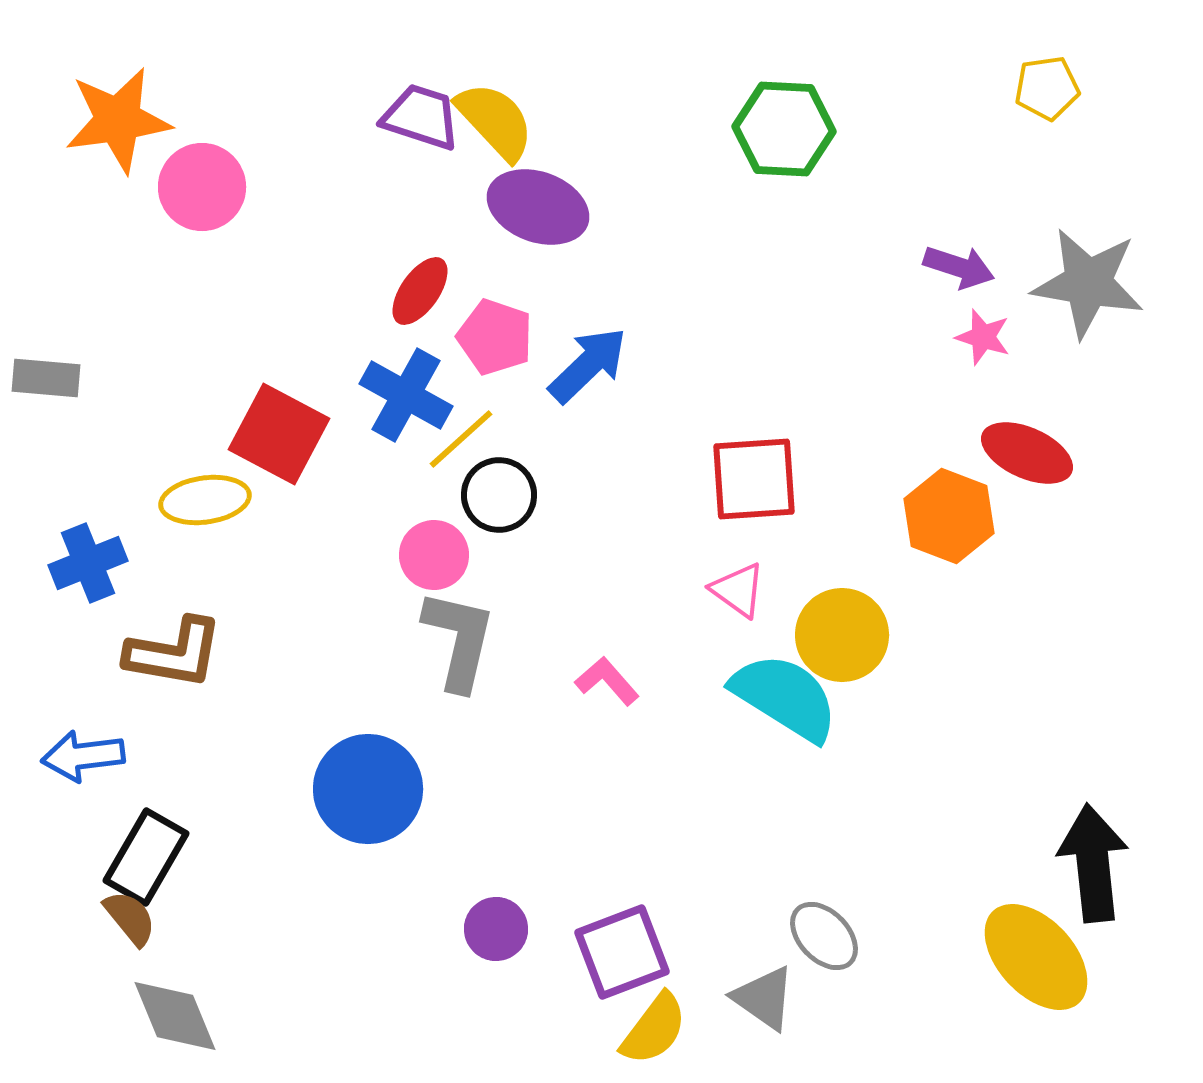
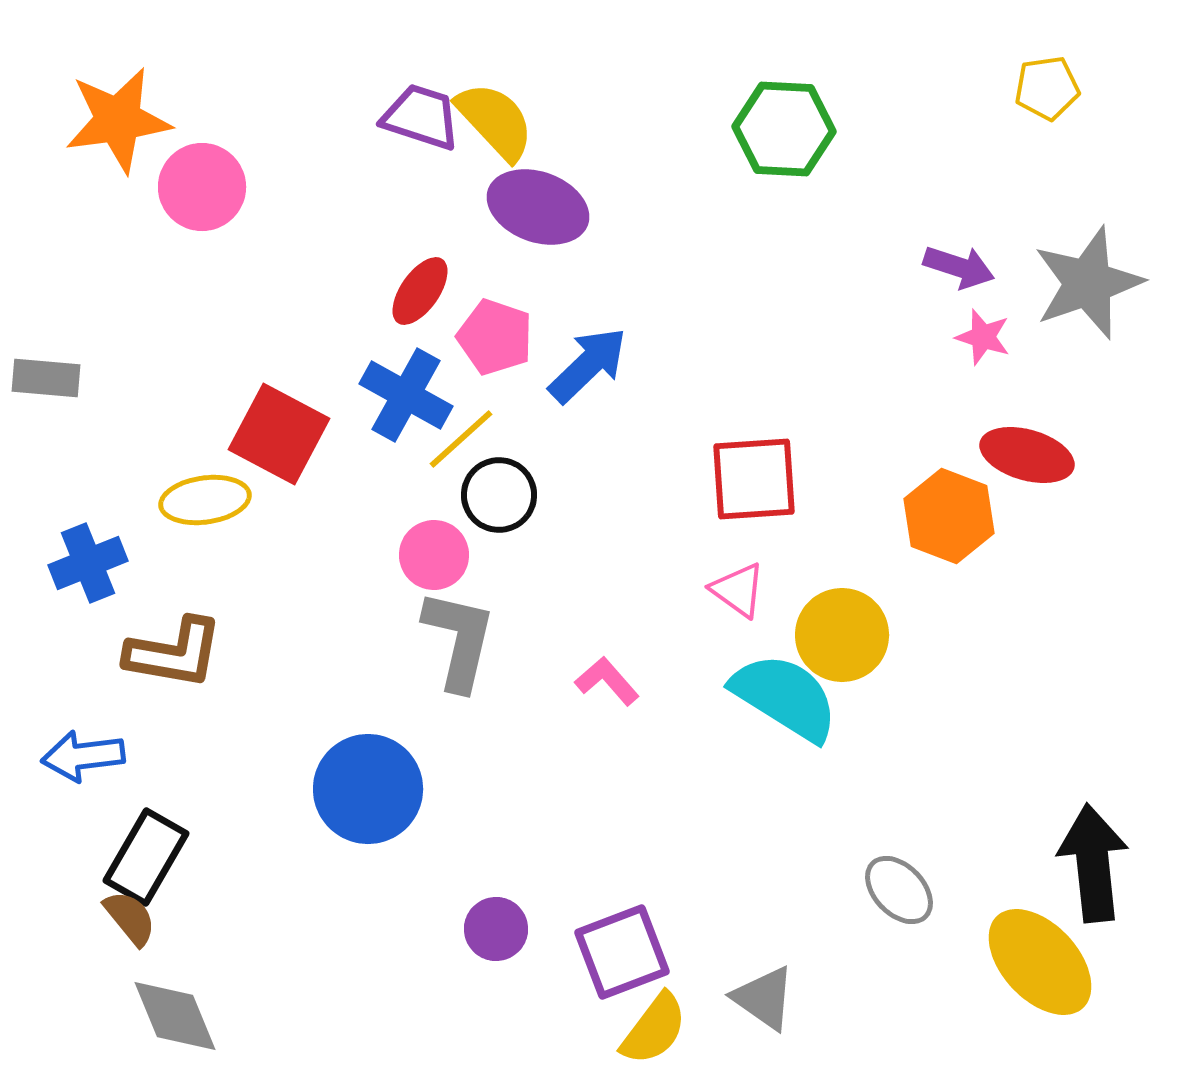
gray star at (1088, 283): rotated 29 degrees counterclockwise
red ellipse at (1027, 453): moved 2 px down; rotated 8 degrees counterclockwise
gray ellipse at (824, 936): moved 75 px right, 46 px up
yellow ellipse at (1036, 957): moved 4 px right, 5 px down
